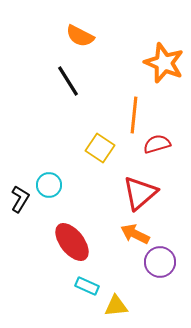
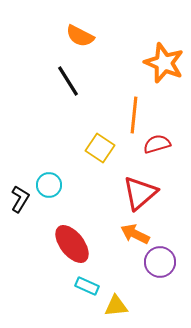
red ellipse: moved 2 px down
